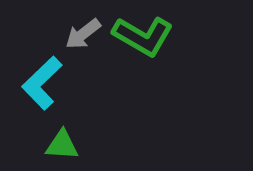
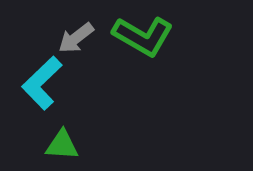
gray arrow: moved 7 px left, 4 px down
